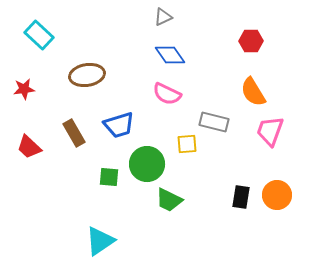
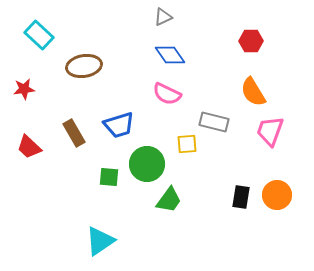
brown ellipse: moved 3 px left, 9 px up
green trapezoid: rotated 80 degrees counterclockwise
